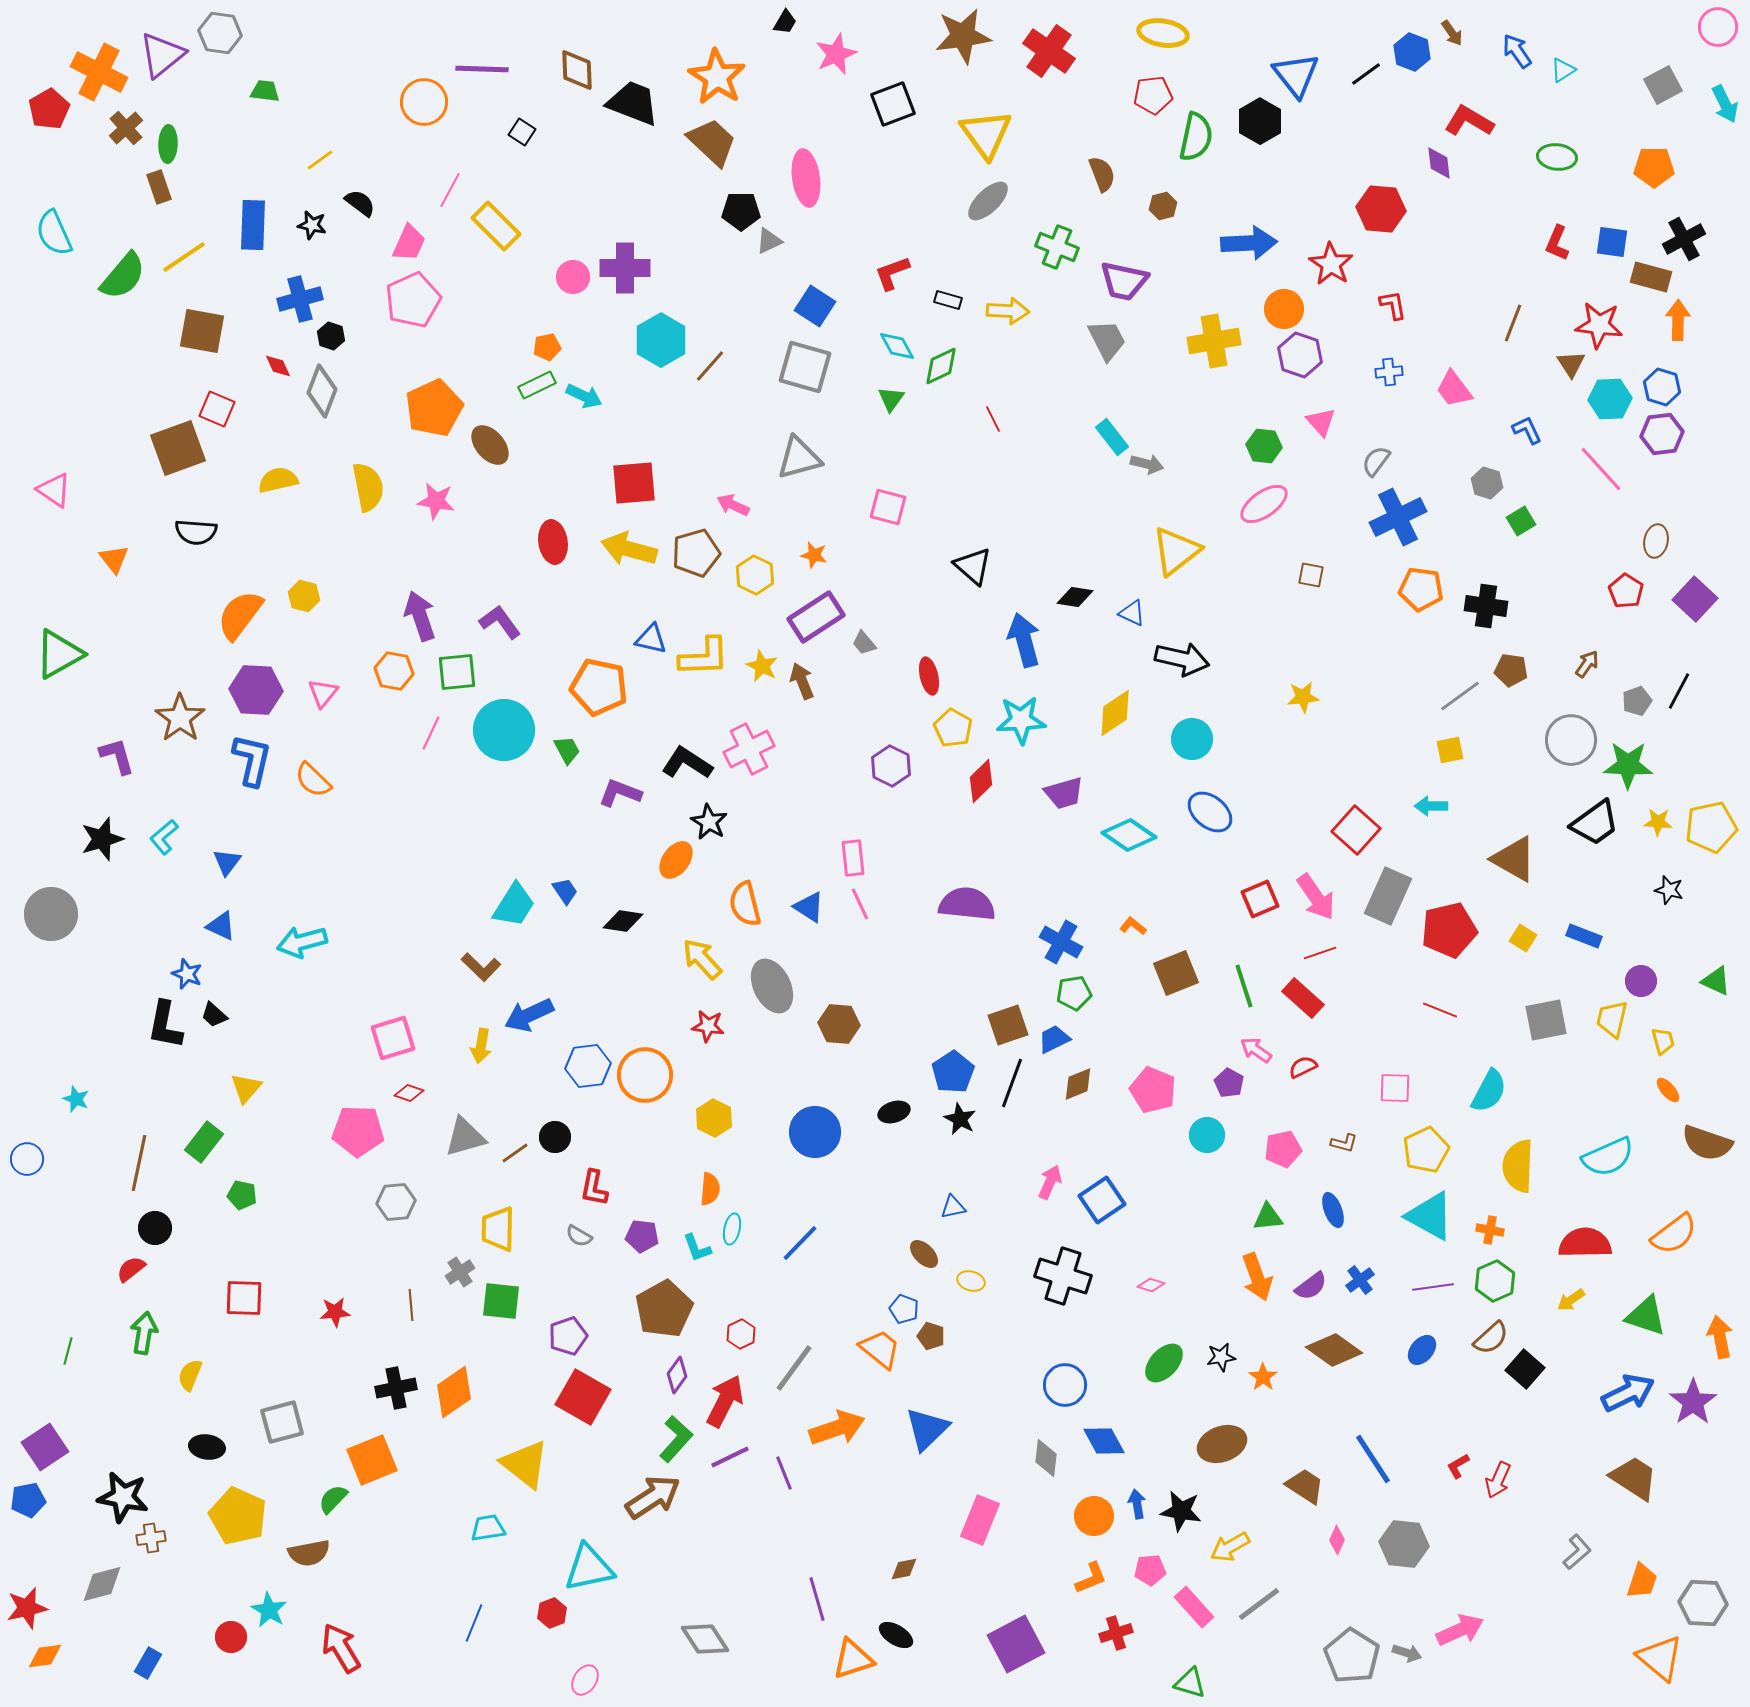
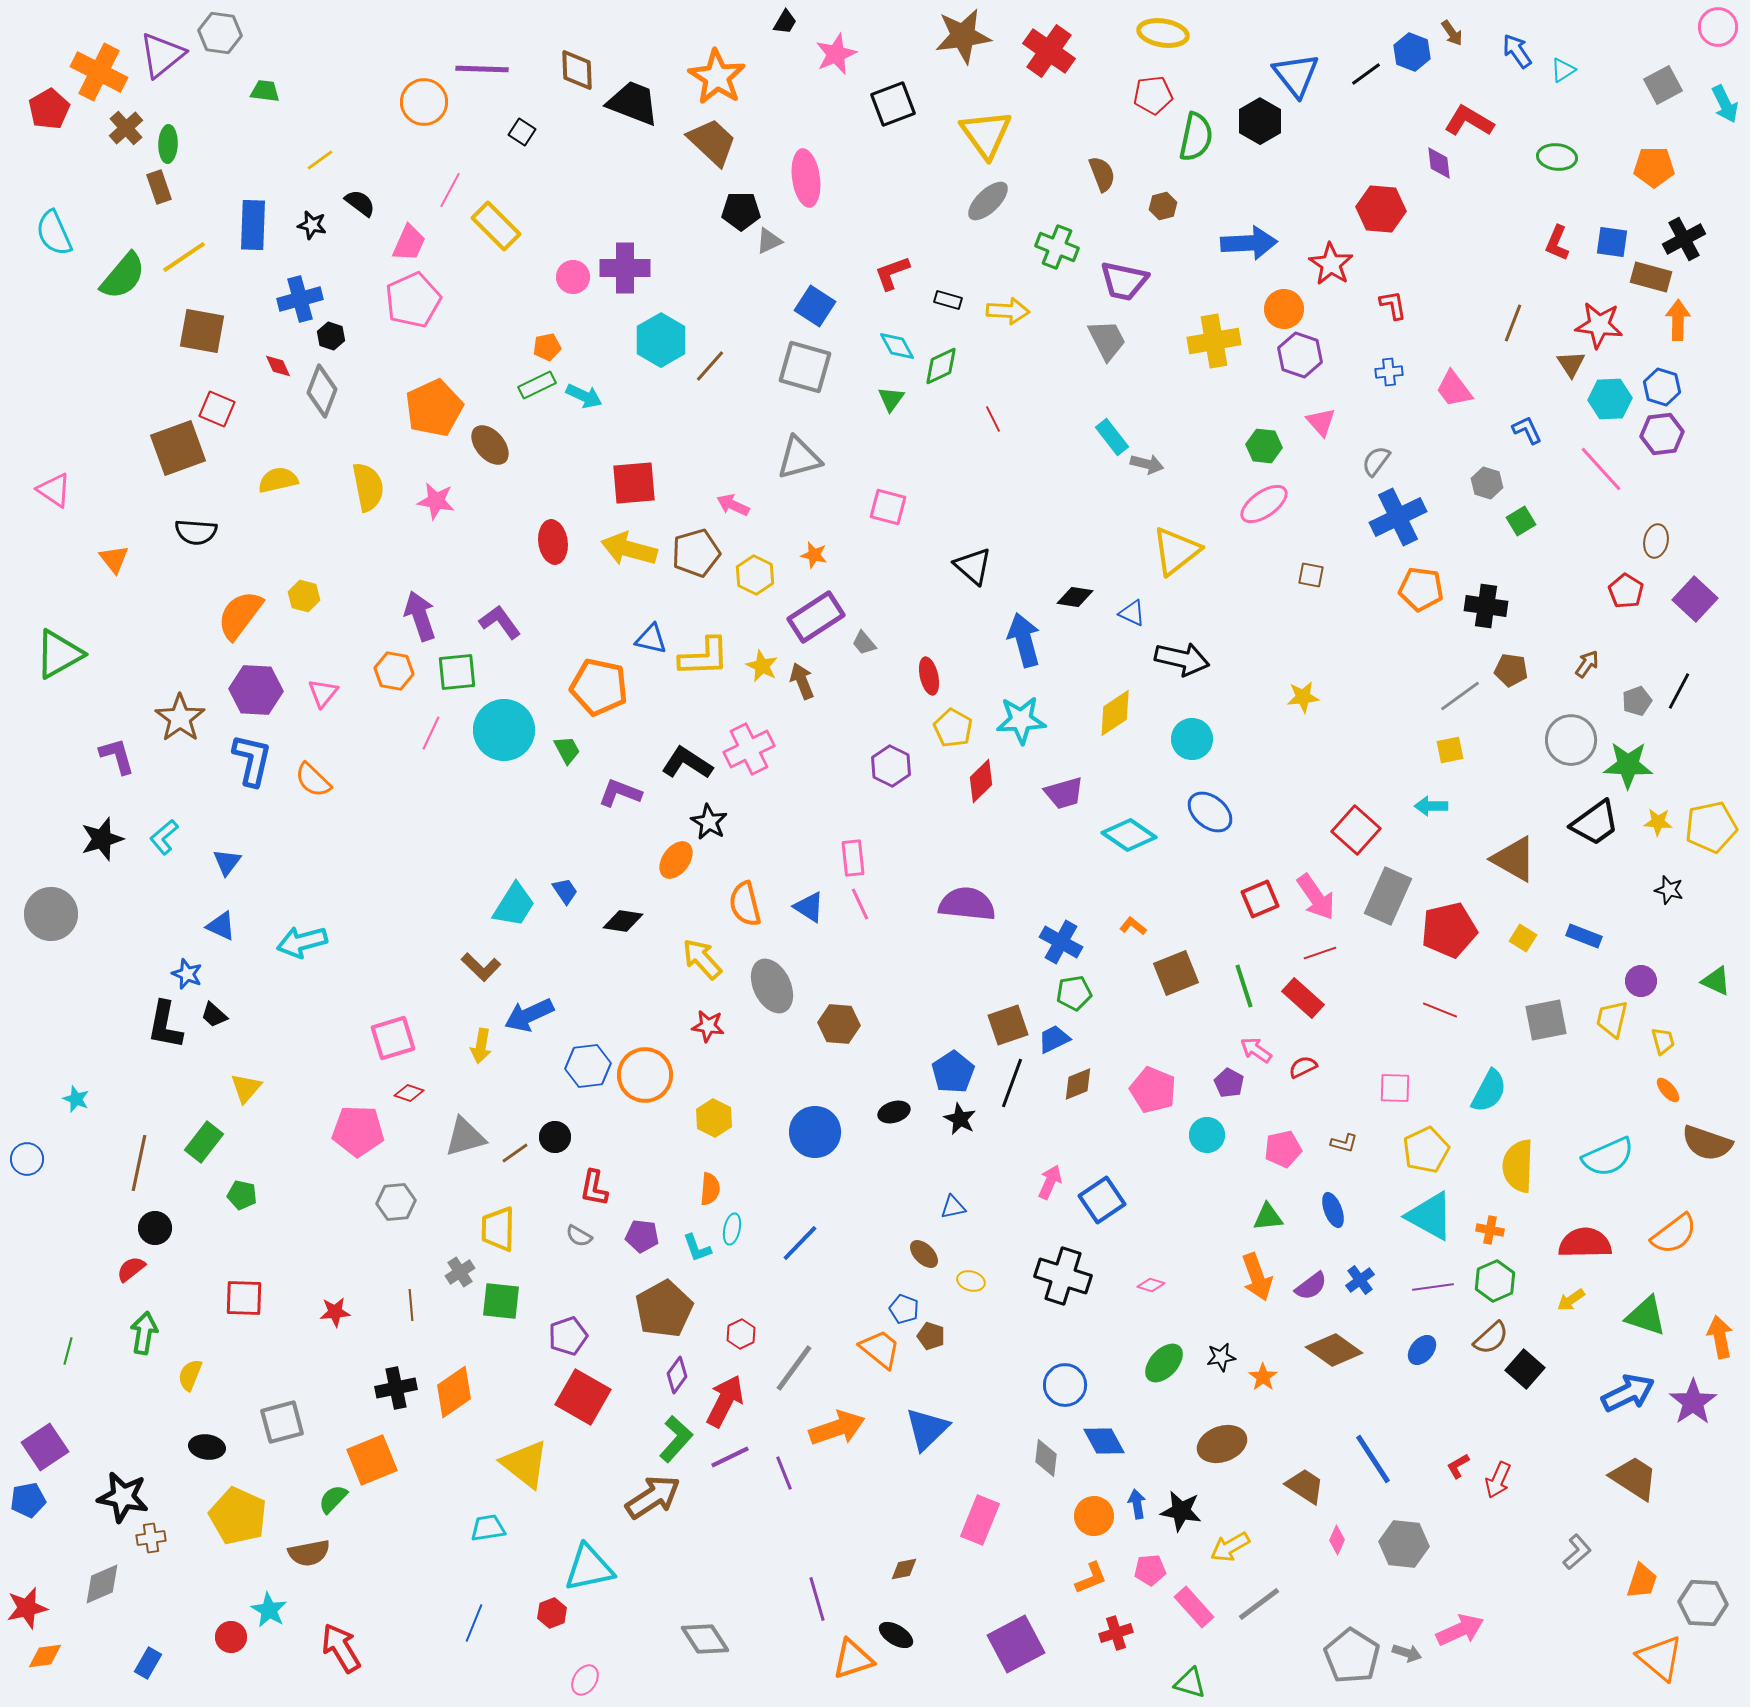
gray diamond at (102, 1584): rotated 9 degrees counterclockwise
